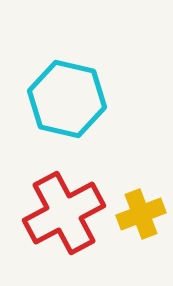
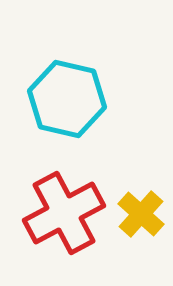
yellow cross: rotated 27 degrees counterclockwise
